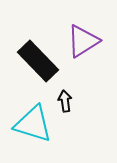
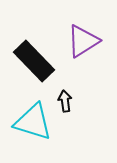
black rectangle: moved 4 px left
cyan triangle: moved 2 px up
